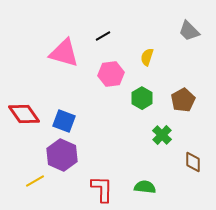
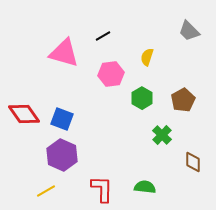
blue square: moved 2 px left, 2 px up
yellow line: moved 11 px right, 10 px down
